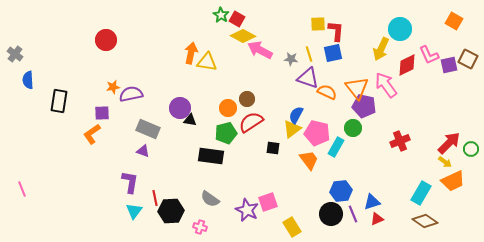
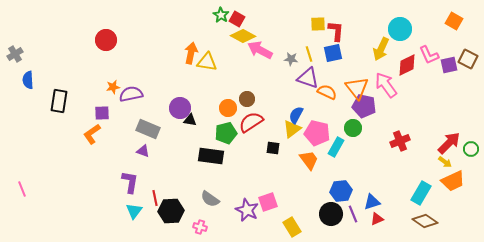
gray cross at (15, 54): rotated 21 degrees clockwise
